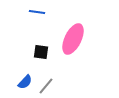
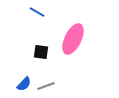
blue line: rotated 21 degrees clockwise
blue semicircle: moved 1 px left, 2 px down
gray line: rotated 30 degrees clockwise
